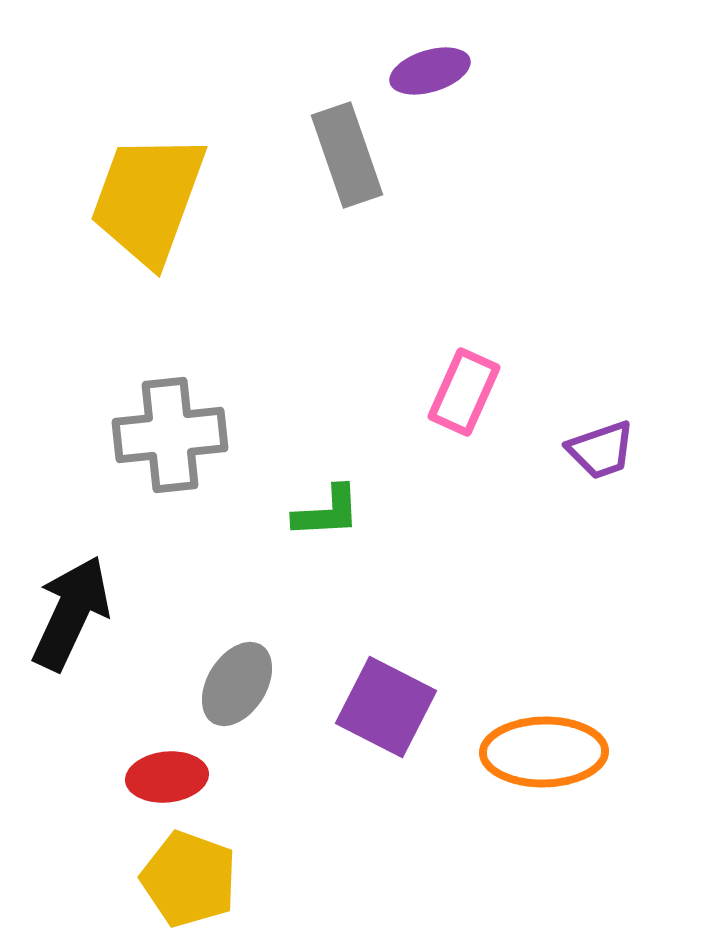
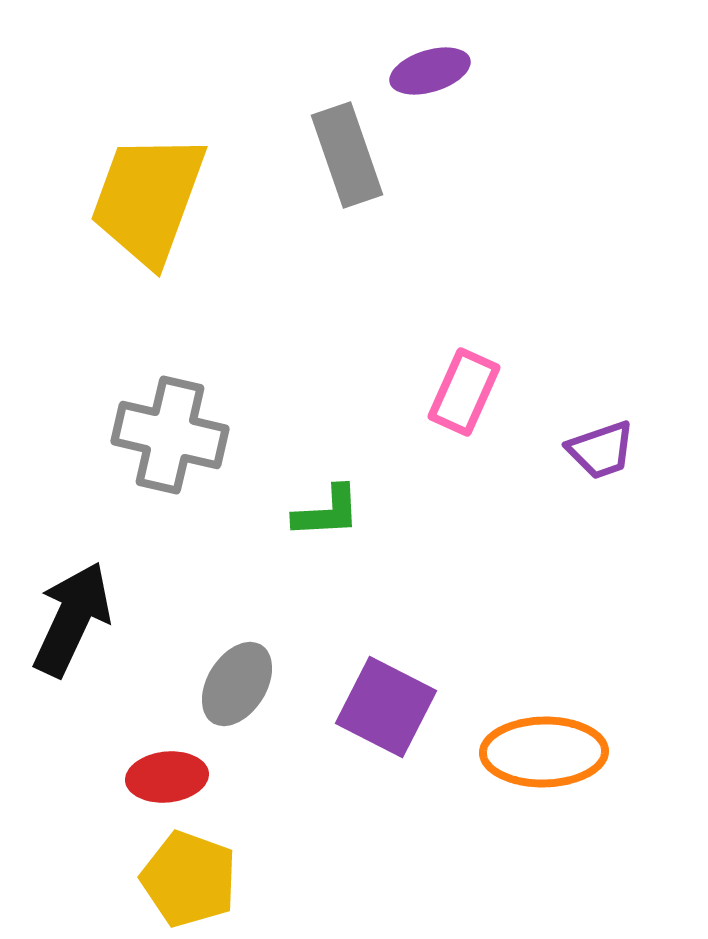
gray cross: rotated 19 degrees clockwise
black arrow: moved 1 px right, 6 px down
